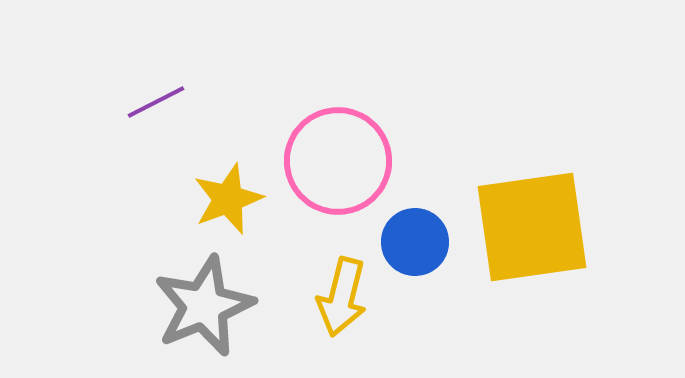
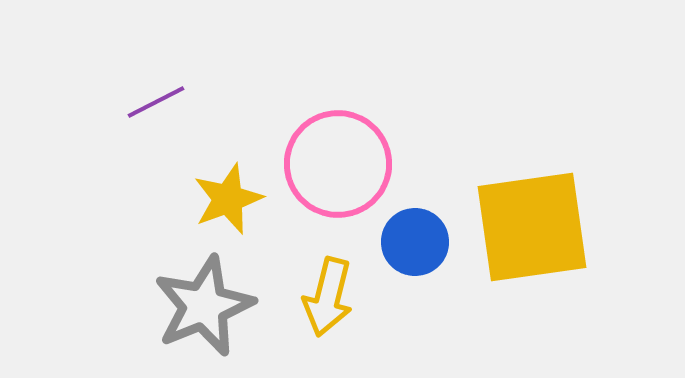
pink circle: moved 3 px down
yellow arrow: moved 14 px left
